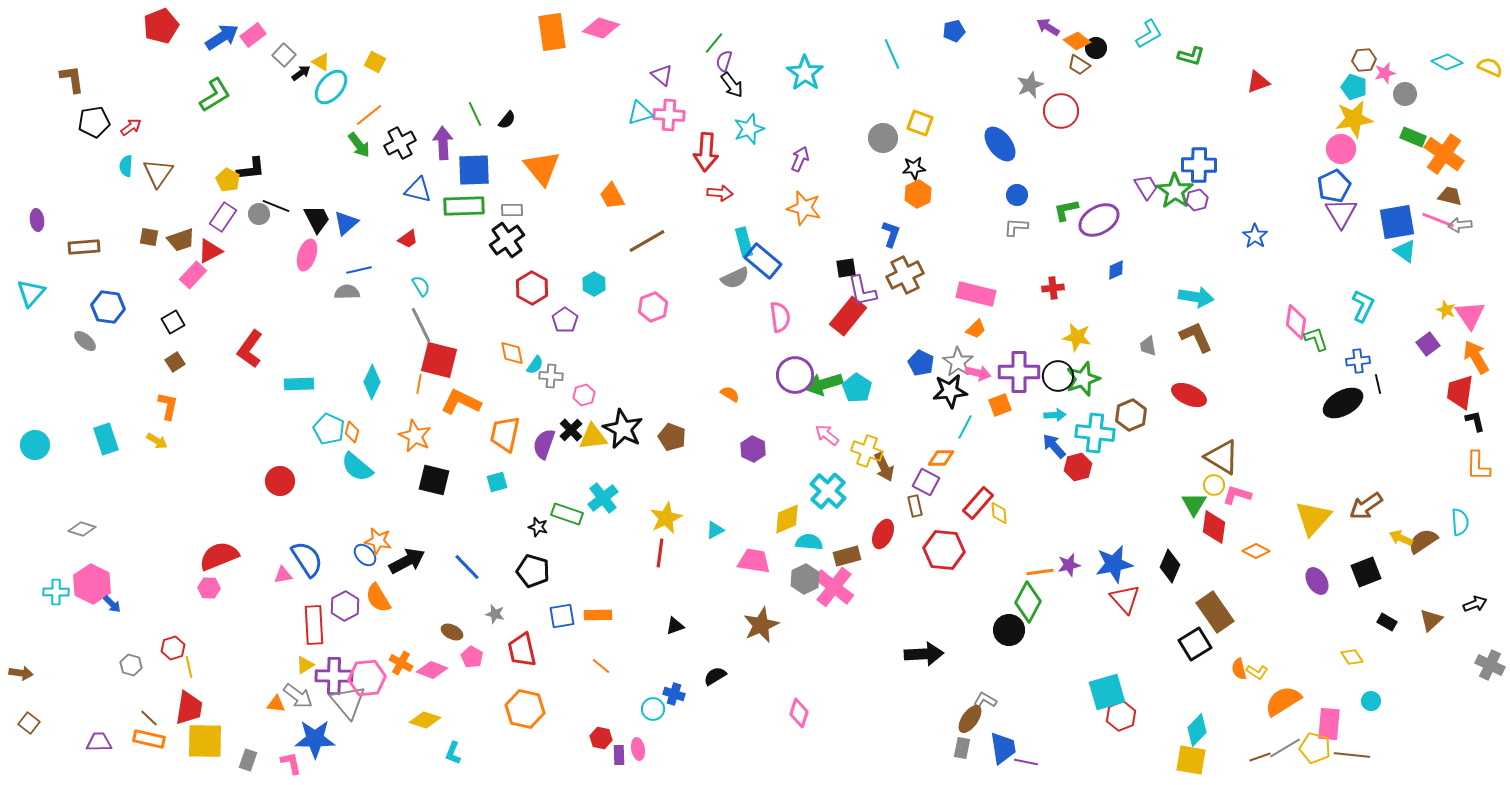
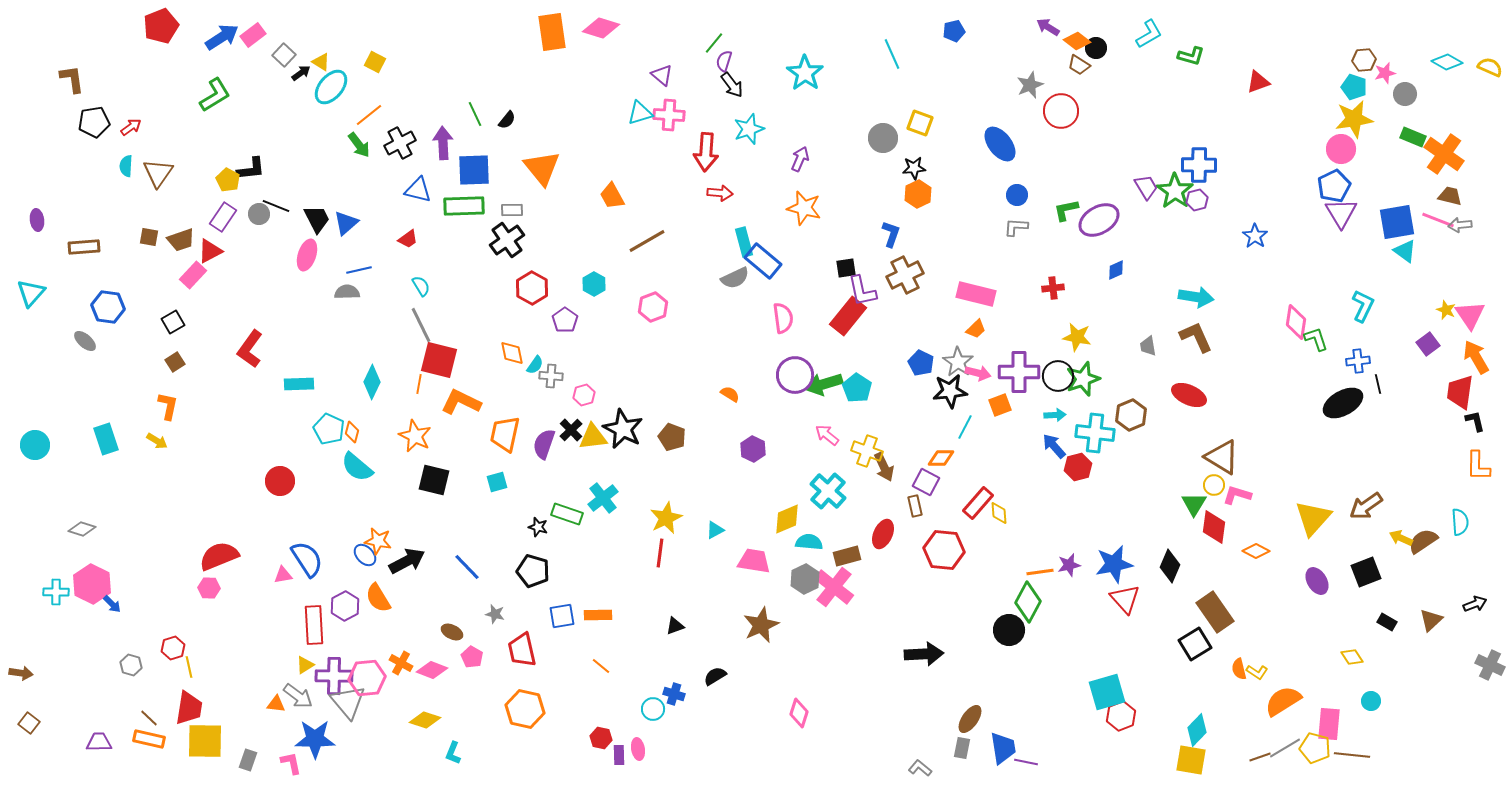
pink semicircle at (780, 317): moved 3 px right, 1 px down
gray L-shape at (985, 700): moved 65 px left, 68 px down; rotated 10 degrees clockwise
